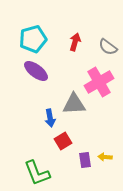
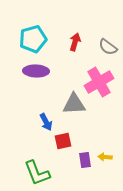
purple ellipse: rotated 35 degrees counterclockwise
blue arrow: moved 4 px left, 4 px down; rotated 18 degrees counterclockwise
red square: rotated 18 degrees clockwise
